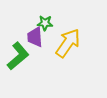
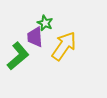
green star: rotated 21 degrees clockwise
yellow arrow: moved 4 px left, 3 px down
